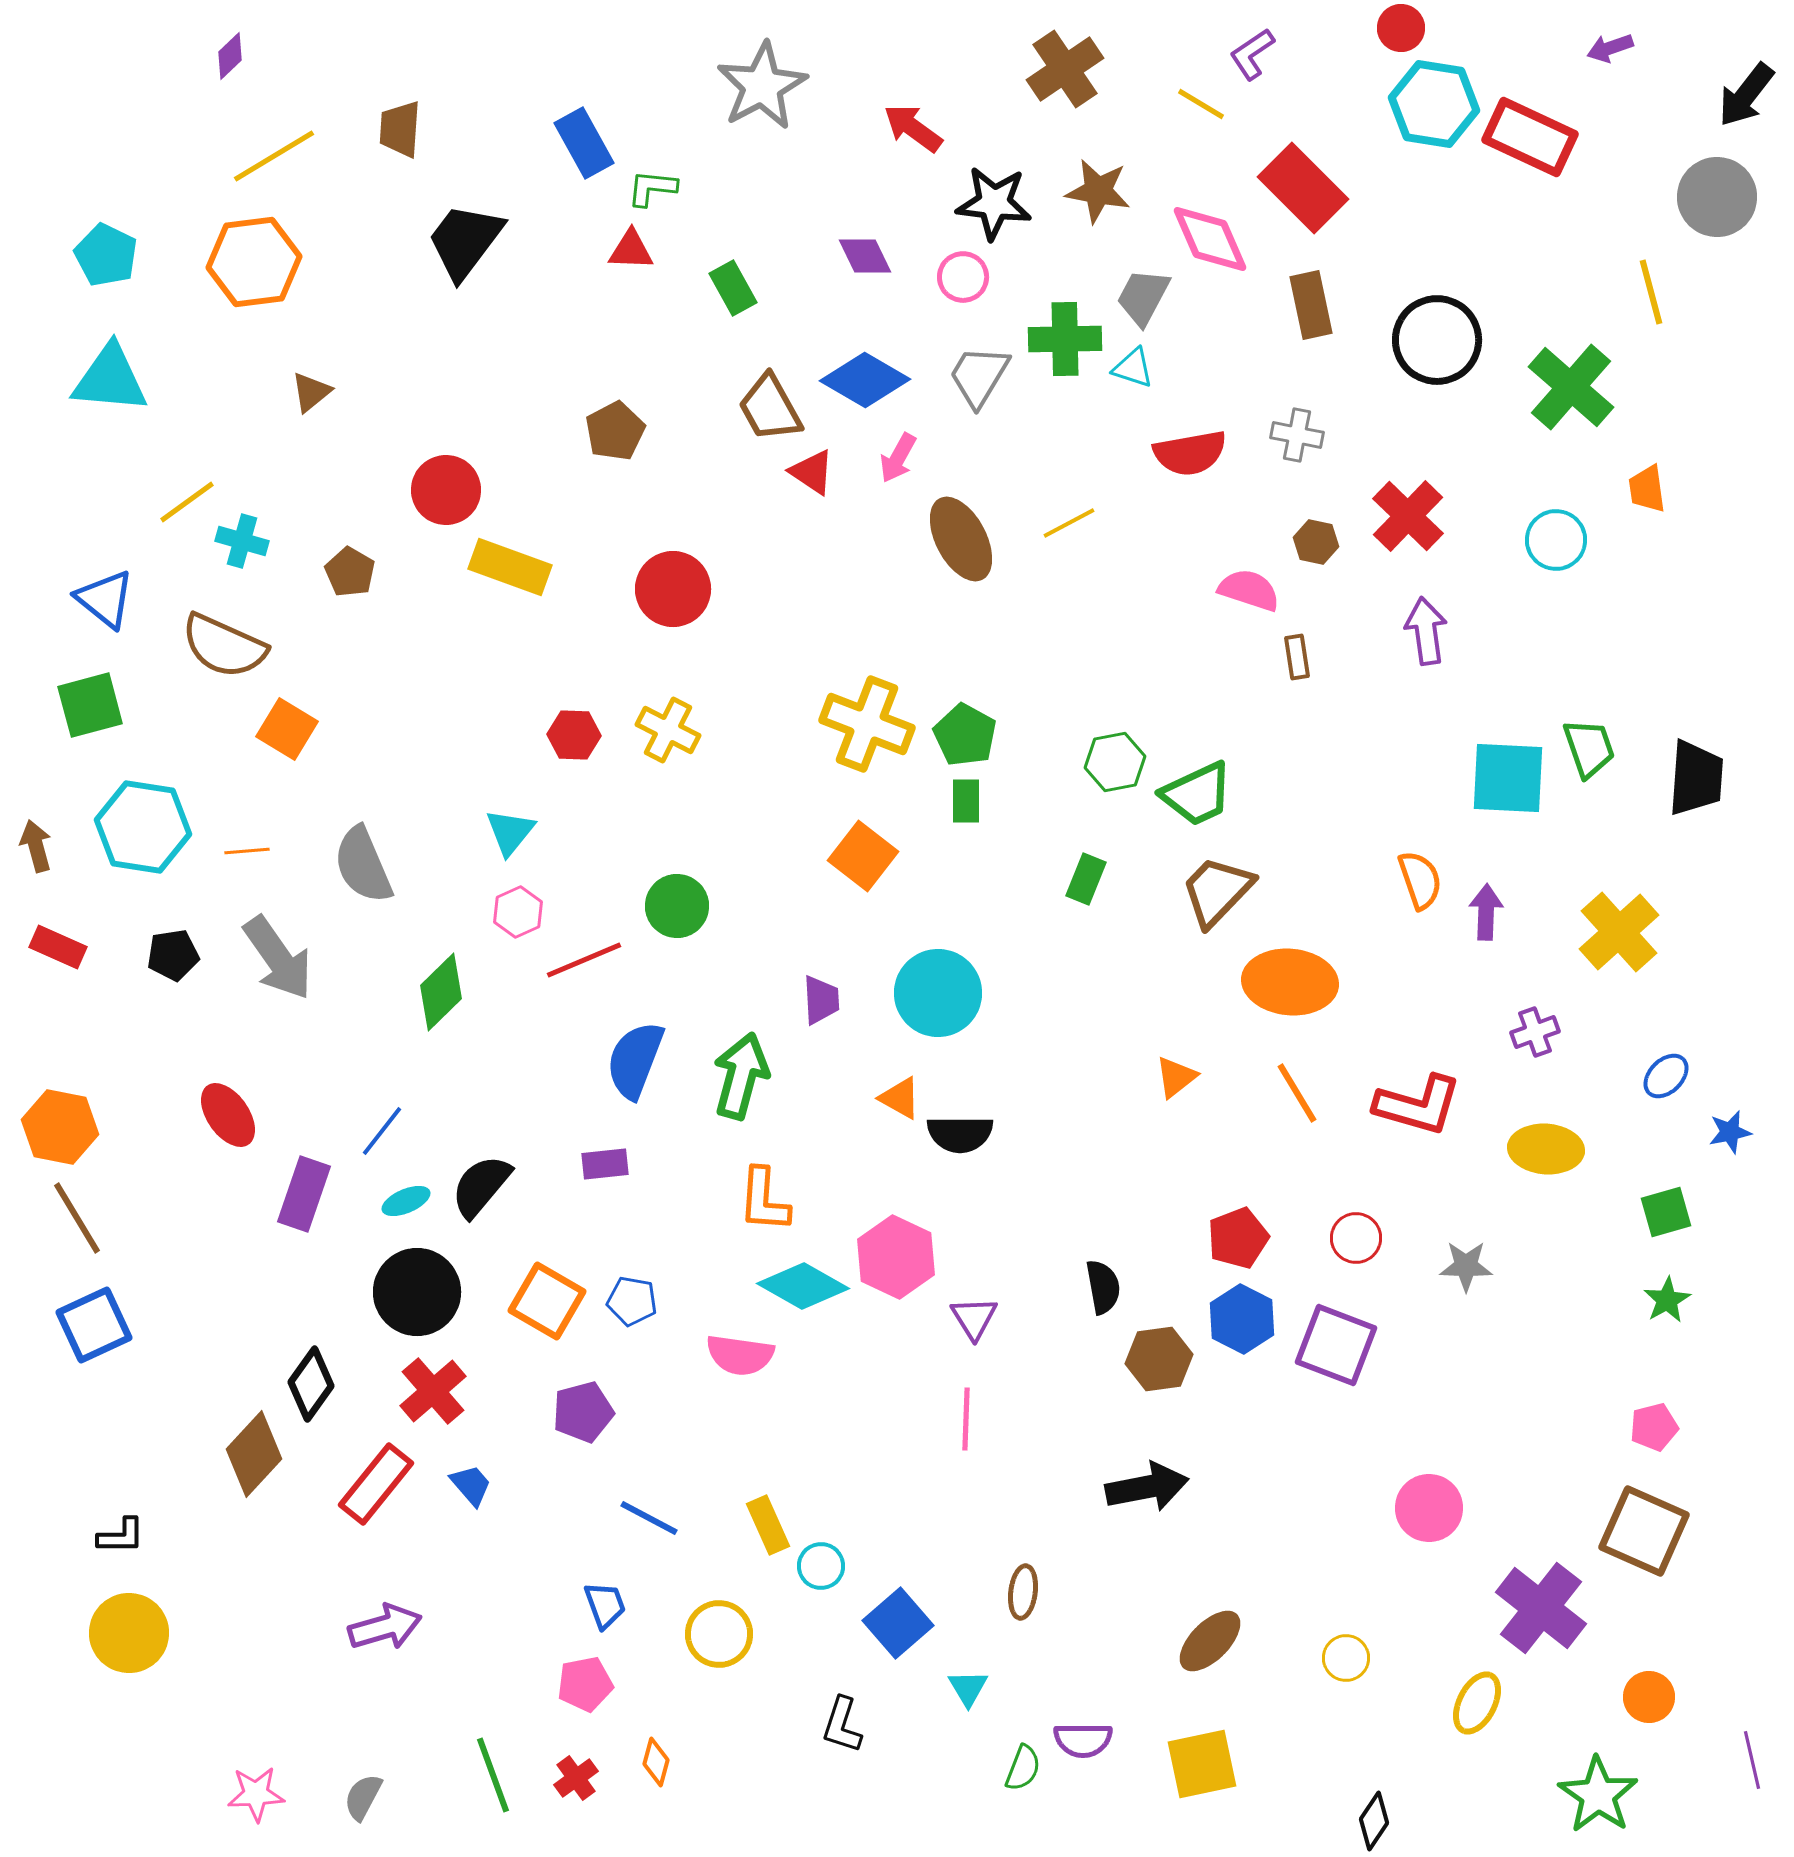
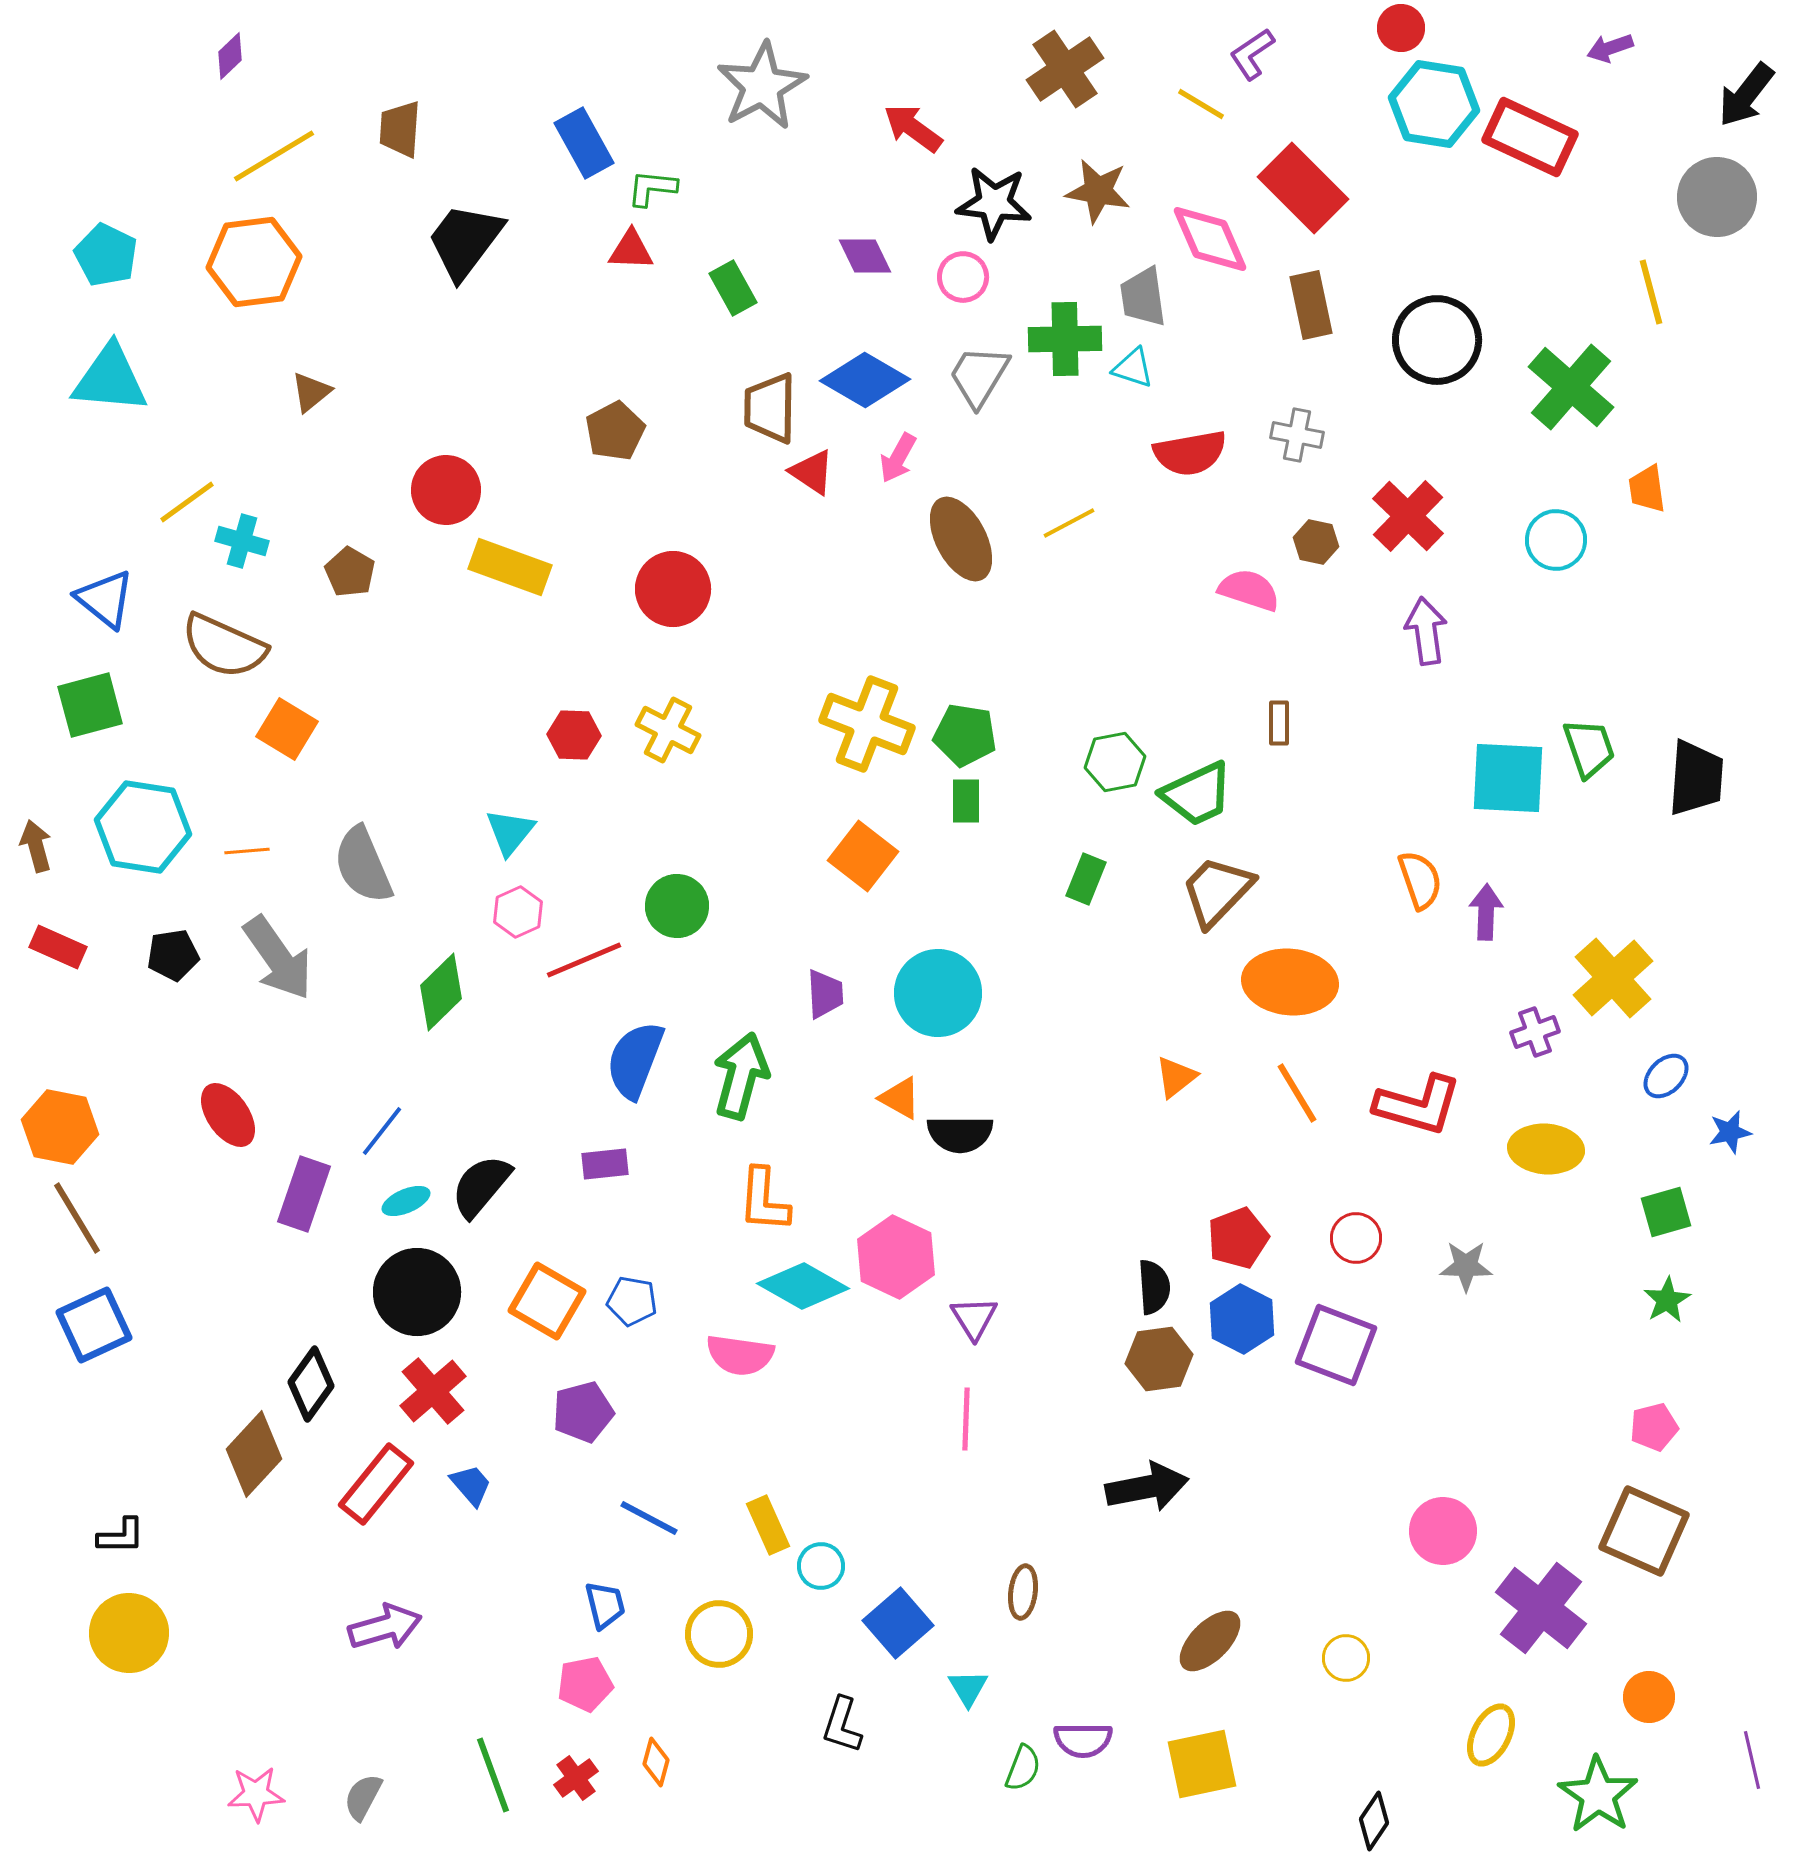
gray trapezoid at (1143, 297): rotated 36 degrees counterclockwise
brown trapezoid at (770, 408): rotated 30 degrees clockwise
brown rectangle at (1297, 657): moved 18 px left, 66 px down; rotated 9 degrees clockwise
green pentagon at (965, 735): rotated 20 degrees counterclockwise
yellow cross at (1619, 932): moved 6 px left, 46 px down
purple trapezoid at (821, 1000): moved 4 px right, 6 px up
black semicircle at (1103, 1287): moved 51 px right; rotated 6 degrees clockwise
pink circle at (1429, 1508): moved 14 px right, 23 px down
blue trapezoid at (605, 1605): rotated 6 degrees clockwise
yellow ellipse at (1477, 1703): moved 14 px right, 32 px down
